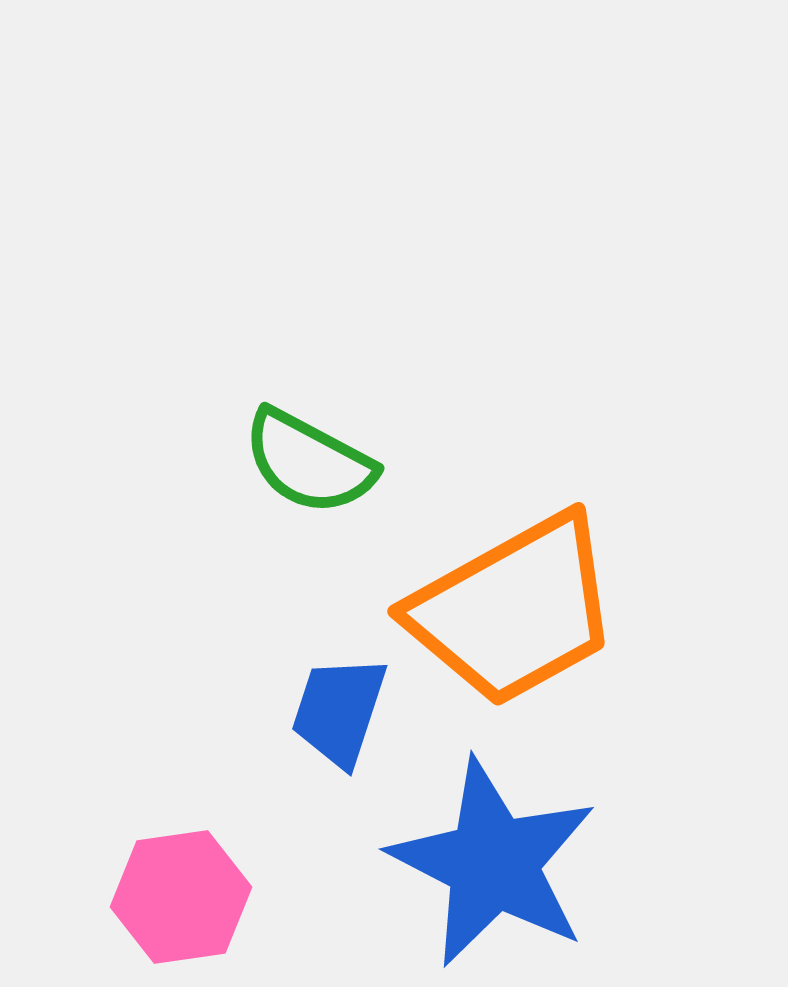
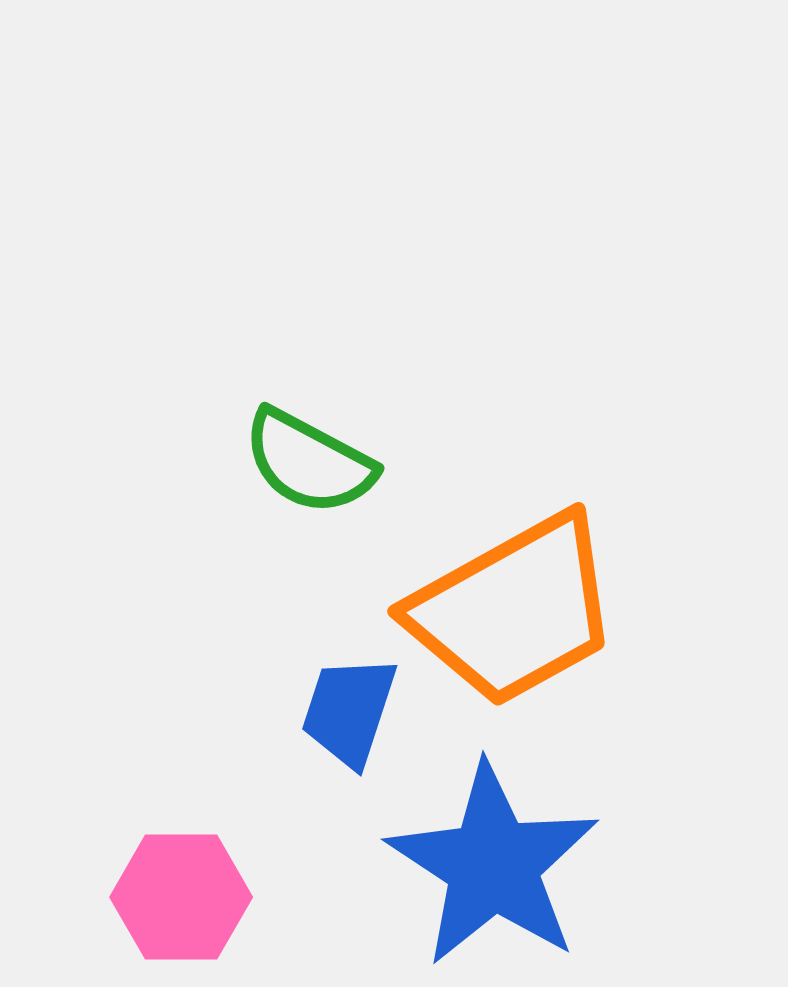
blue trapezoid: moved 10 px right
blue star: moved 2 px down; rotated 6 degrees clockwise
pink hexagon: rotated 8 degrees clockwise
